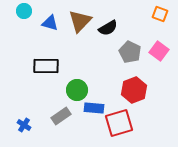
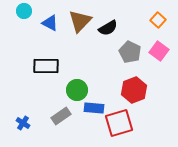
orange square: moved 2 px left, 6 px down; rotated 21 degrees clockwise
blue triangle: rotated 12 degrees clockwise
blue cross: moved 1 px left, 2 px up
